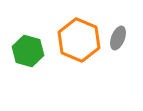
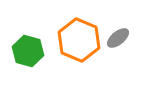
gray ellipse: rotated 30 degrees clockwise
